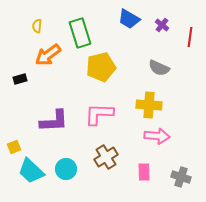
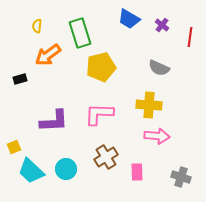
pink rectangle: moved 7 px left
